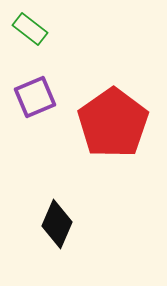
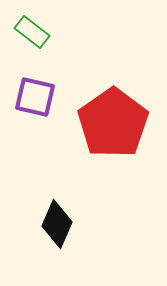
green rectangle: moved 2 px right, 3 px down
purple square: rotated 36 degrees clockwise
